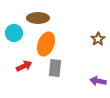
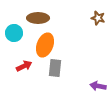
brown star: moved 21 px up; rotated 24 degrees counterclockwise
orange ellipse: moved 1 px left, 1 px down
purple arrow: moved 5 px down
